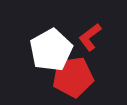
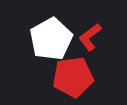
white pentagon: moved 11 px up
